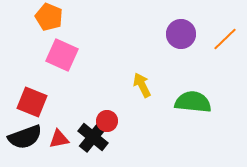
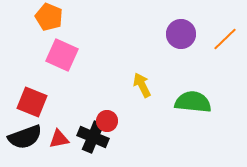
black cross: rotated 16 degrees counterclockwise
